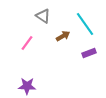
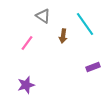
brown arrow: rotated 128 degrees clockwise
purple rectangle: moved 4 px right, 14 px down
purple star: moved 1 px left, 1 px up; rotated 18 degrees counterclockwise
